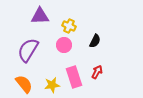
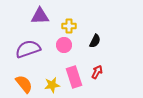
yellow cross: rotated 24 degrees counterclockwise
purple semicircle: moved 1 px up; rotated 40 degrees clockwise
